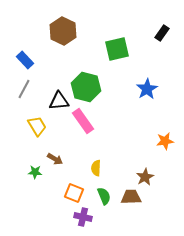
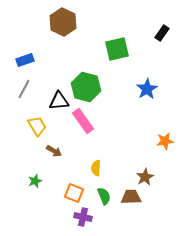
brown hexagon: moved 9 px up
blue rectangle: rotated 66 degrees counterclockwise
brown arrow: moved 1 px left, 8 px up
green star: moved 9 px down; rotated 24 degrees counterclockwise
